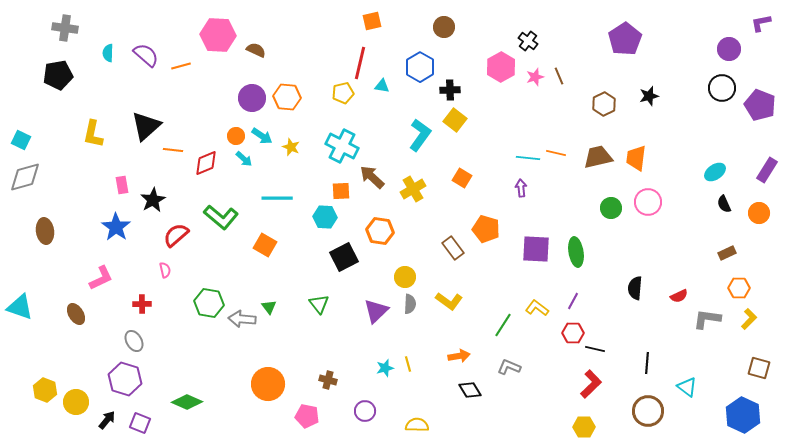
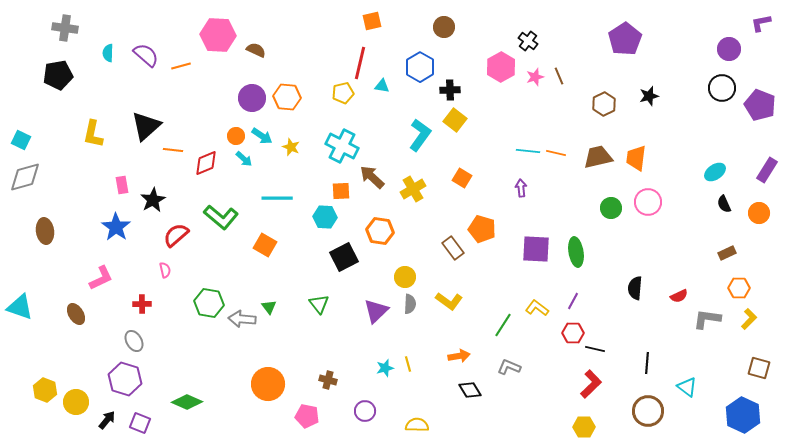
cyan line at (528, 158): moved 7 px up
orange pentagon at (486, 229): moved 4 px left
